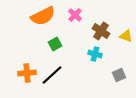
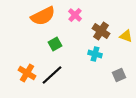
orange cross: rotated 36 degrees clockwise
